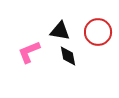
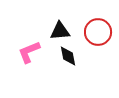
black triangle: rotated 15 degrees counterclockwise
